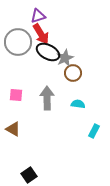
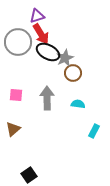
purple triangle: moved 1 px left
brown triangle: rotated 49 degrees clockwise
